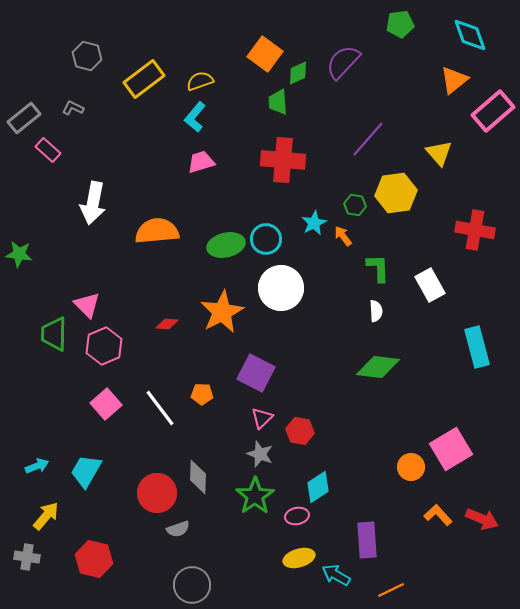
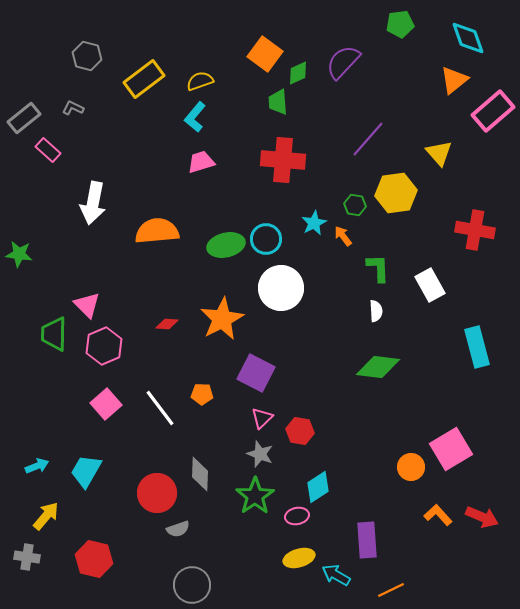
cyan diamond at (470, 35): moved 2 px left, 3 px down
orange star at (222, 312): moved 7 px down
gray diamond at (198, 477): moved 2 px right, 3 px up
red arrow at (482, 519): moved 2 px up
